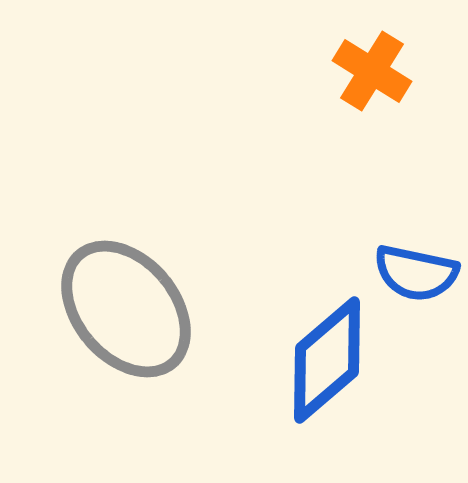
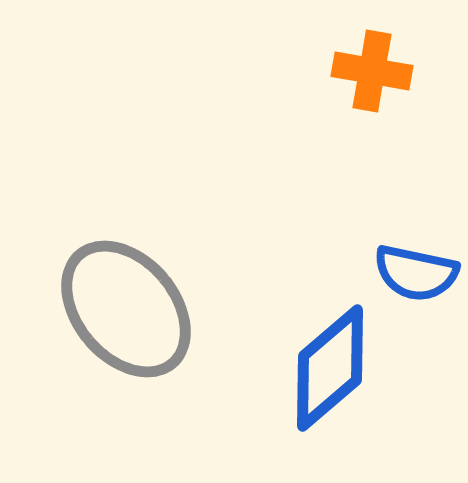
orange cross: rotated 22 degrees counterclockwise
blue diamond: moved 3 px right, 8 px down
